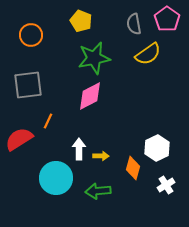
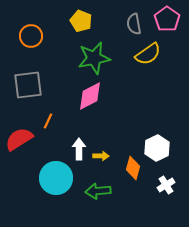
orange circle: moved 1 px down
